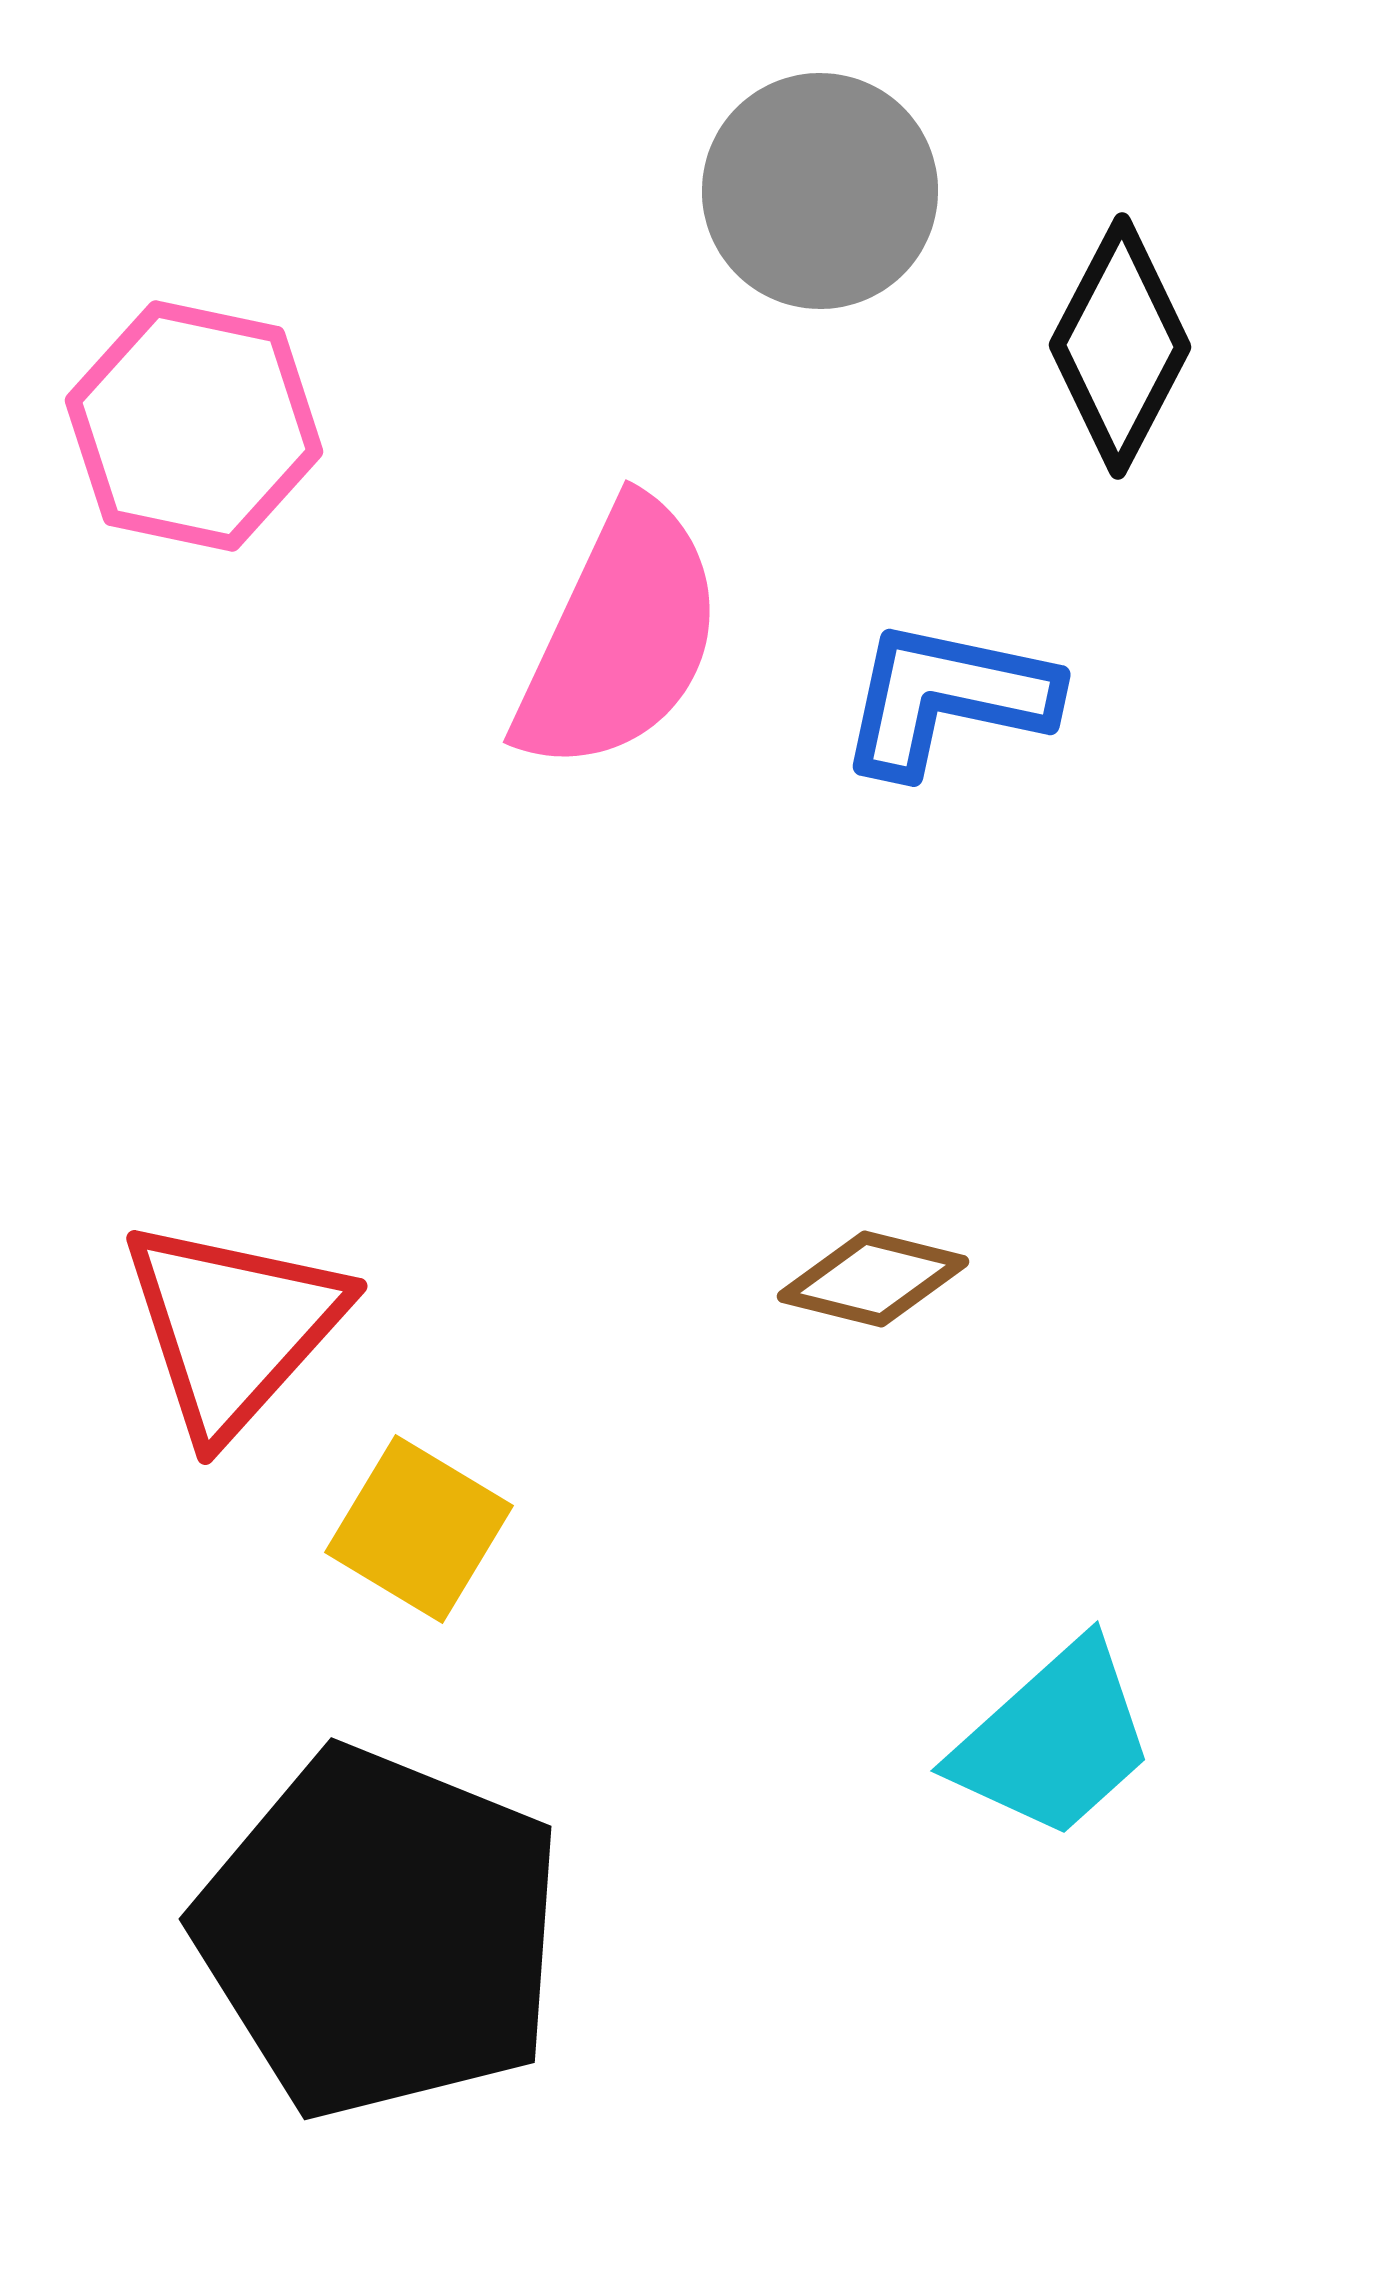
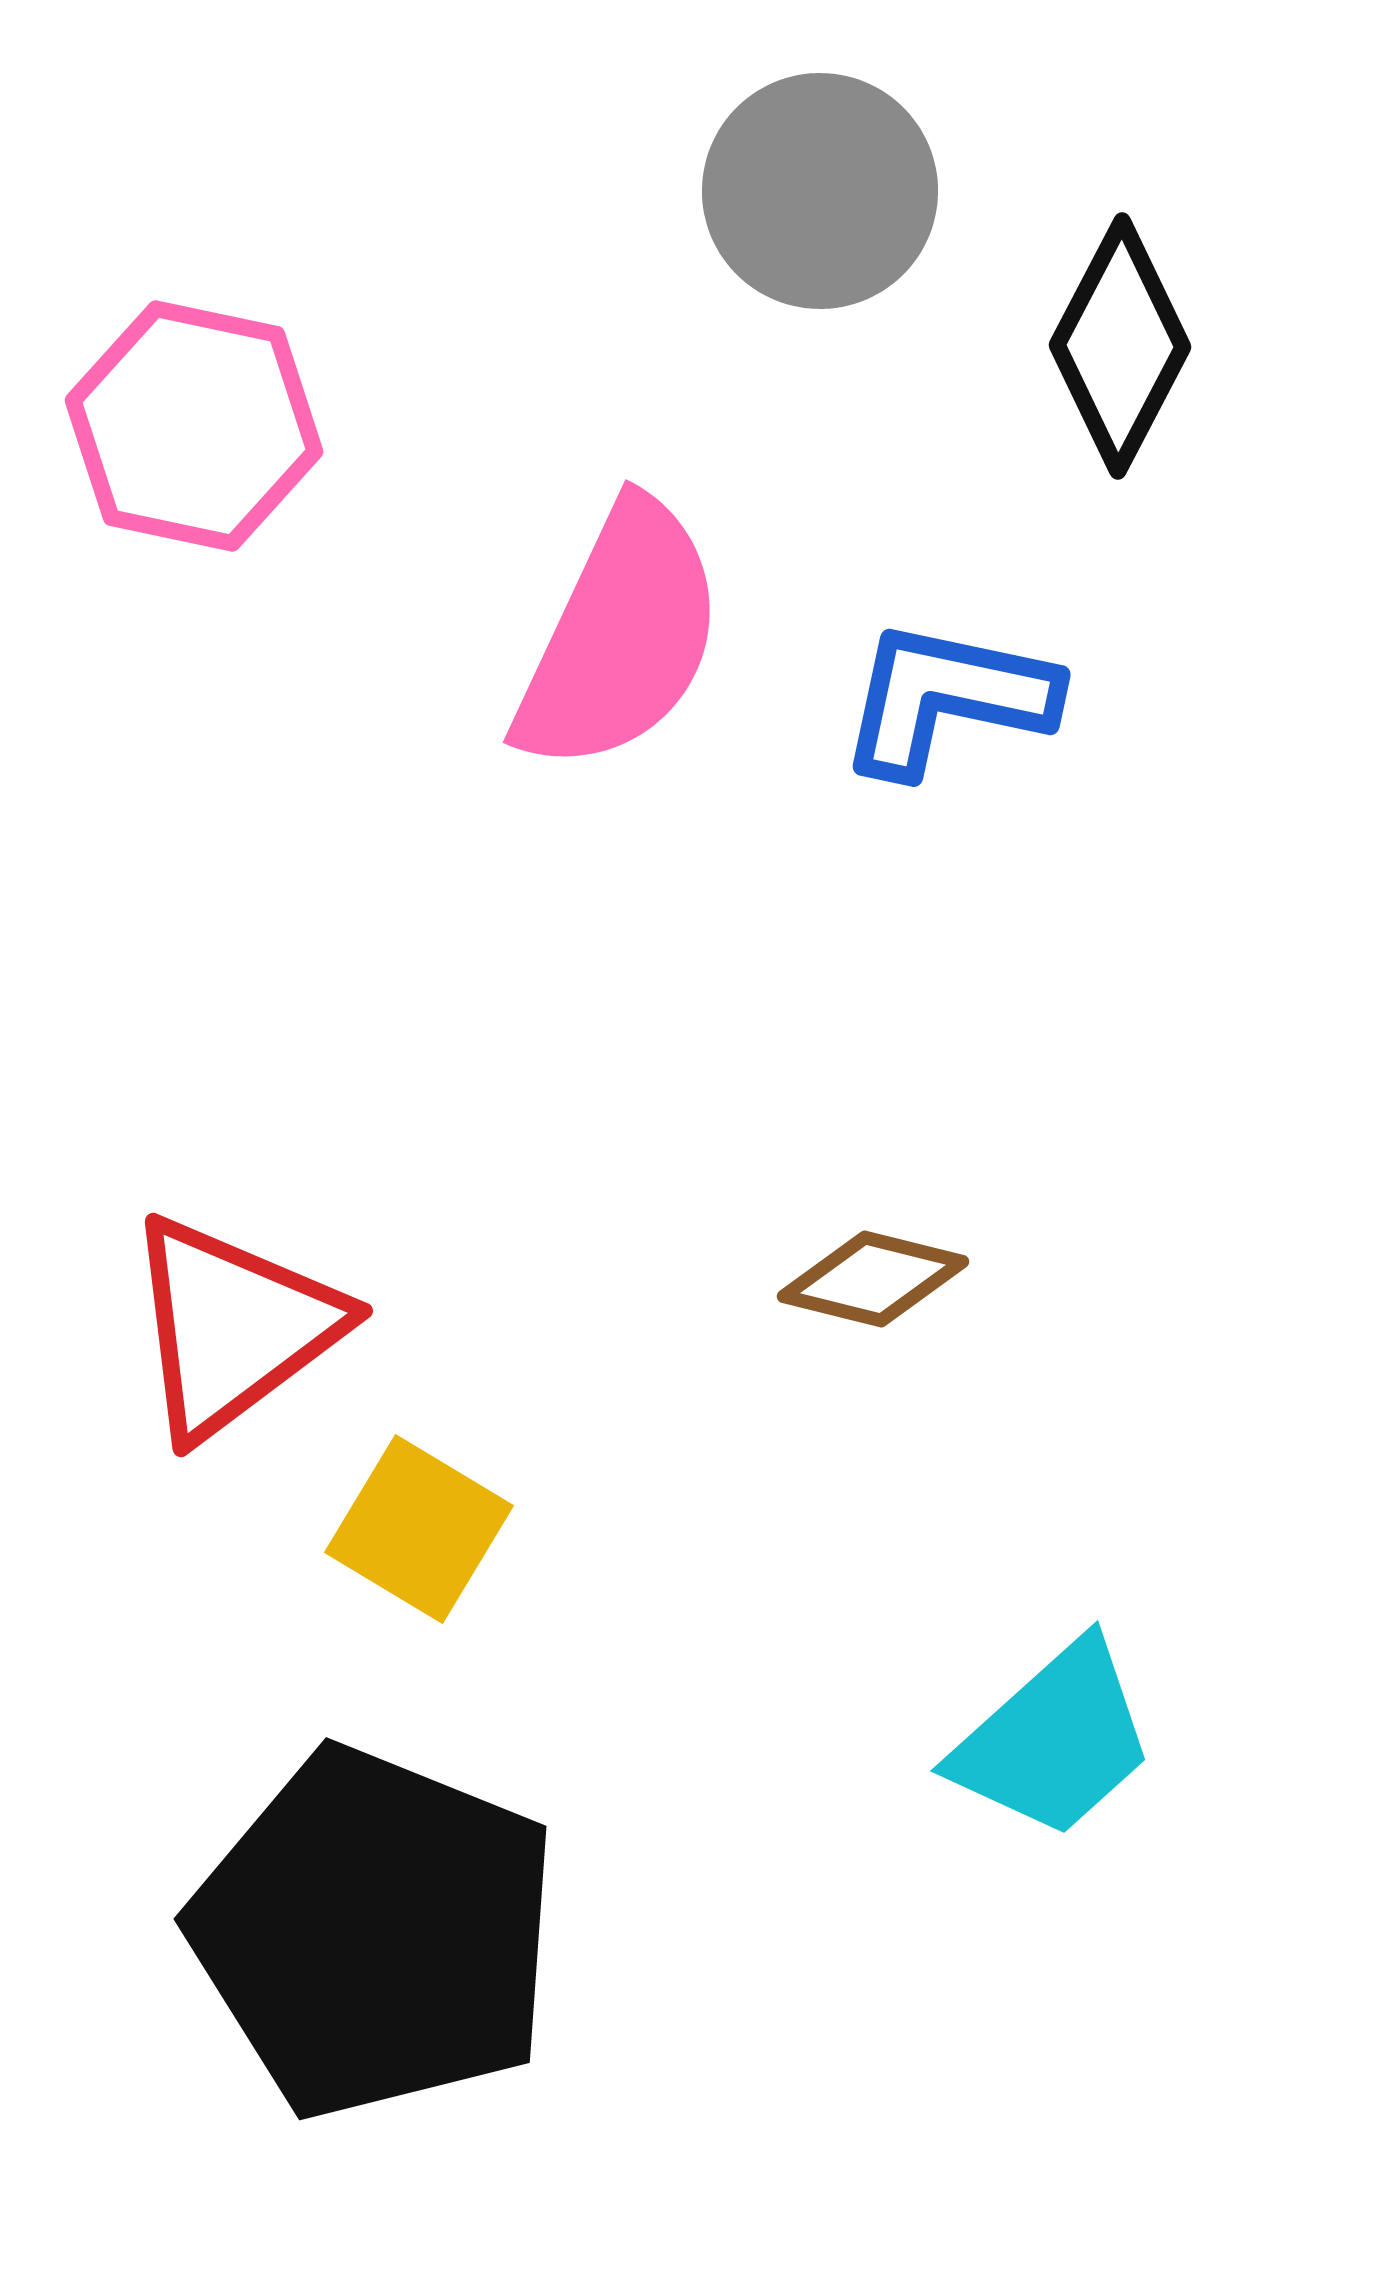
red triangle: rotated 11 degrees clockwise
black pentagon: moved 5 px left
